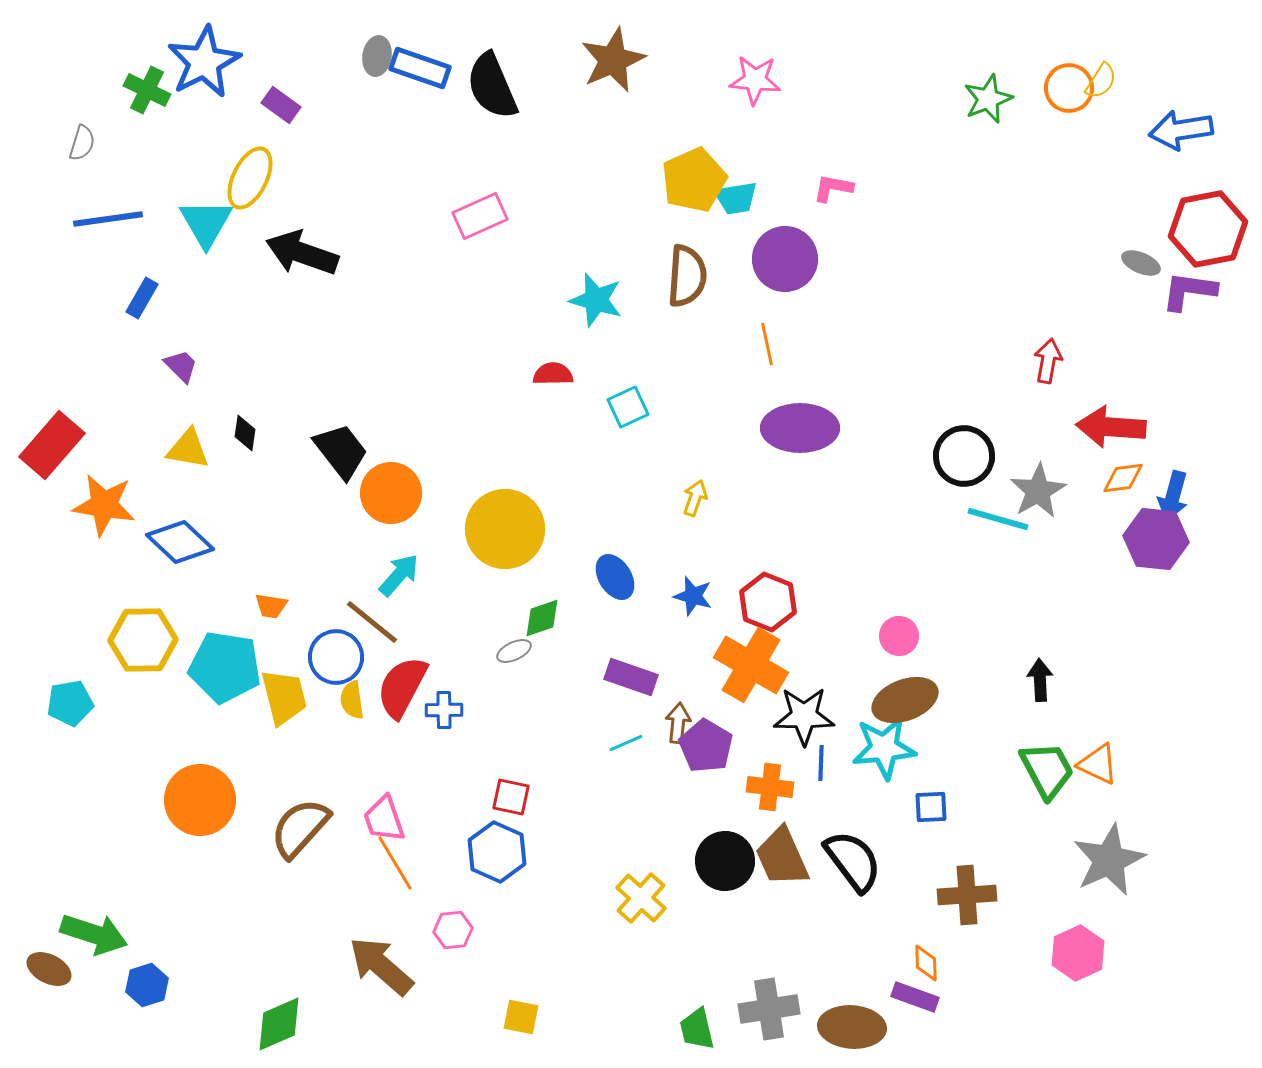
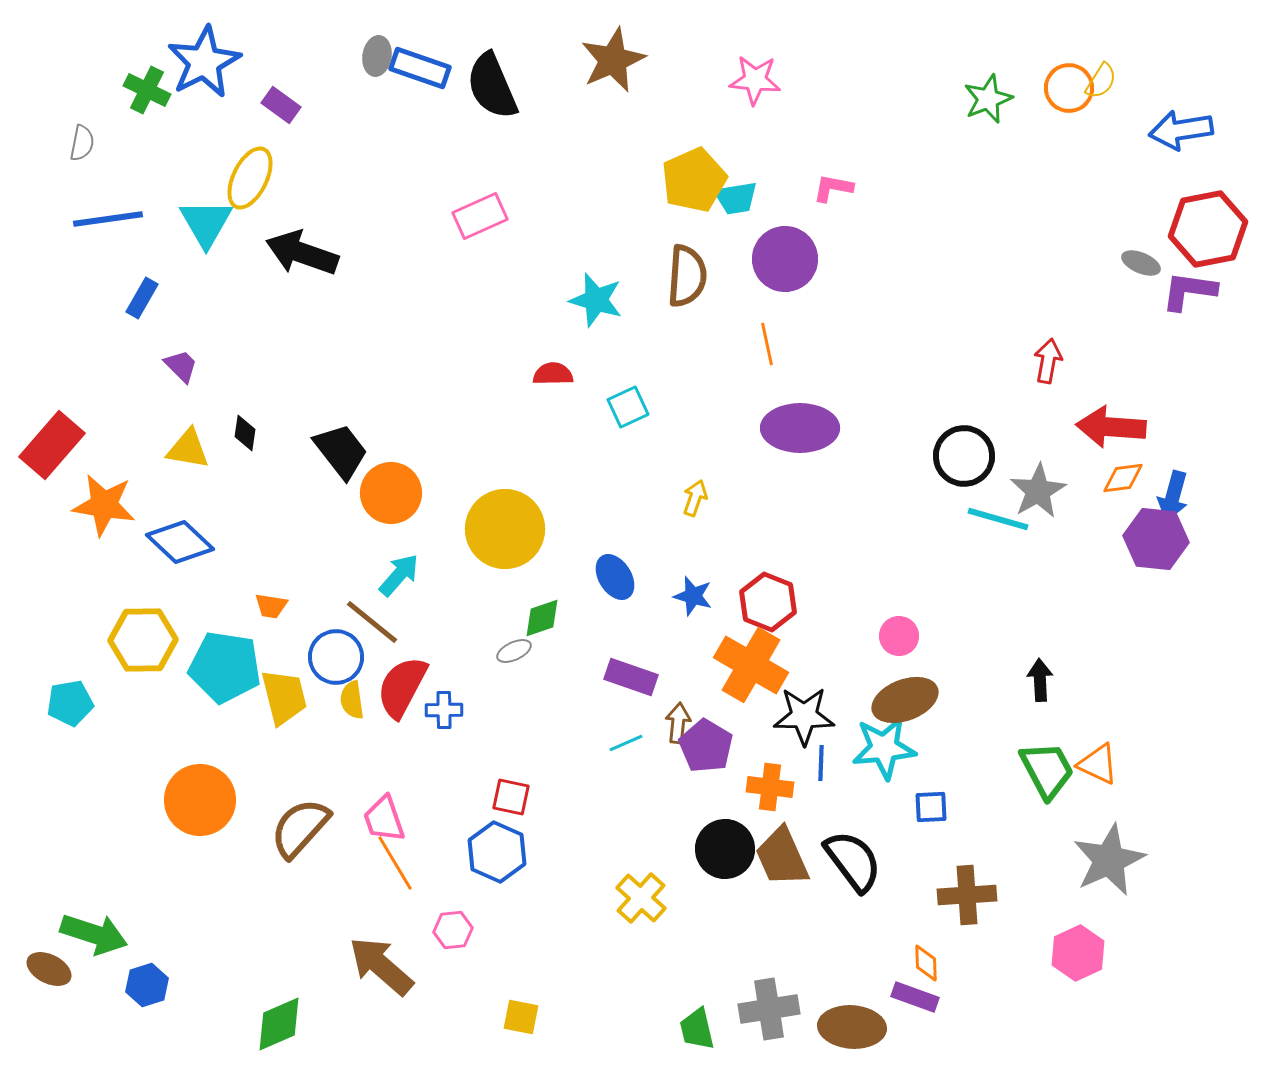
gray semicircle at (82, 143): rotated 6 degrees counterclockwise
black circle at (725, 861): moved 12 px up
